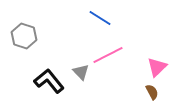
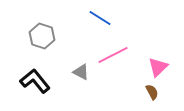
gray hexagon: moved 18 px right
pink line: moved 5 px right
pink triangle: moved 1 px right
gray triangle: rotated 18 degrees counterclockwise
black L-shape: moved 14 px left
